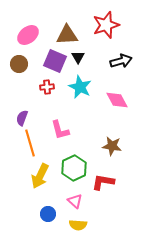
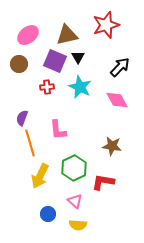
brown triangle: rotated 10 degrees counterclockwise
black arrow: moved 1 px left, 6 px down; rotated 30 degrees counterclockwise
pink L-shape: moved 2 px left; rotated 10 degrees clockwise
